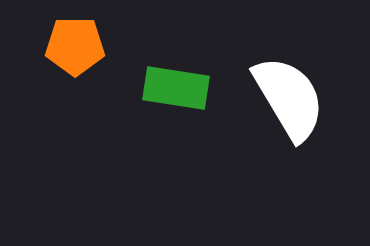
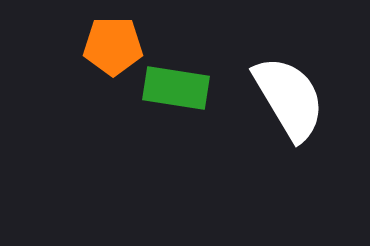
orange pentagon: moved 38 px right
